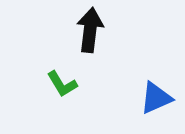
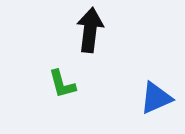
green L-shape: rotated 16 degrees clockwise
